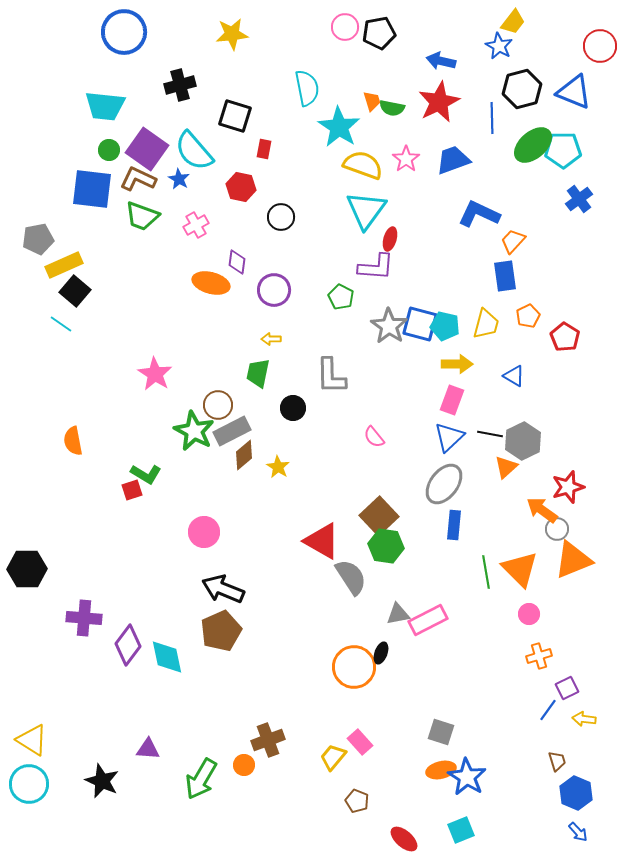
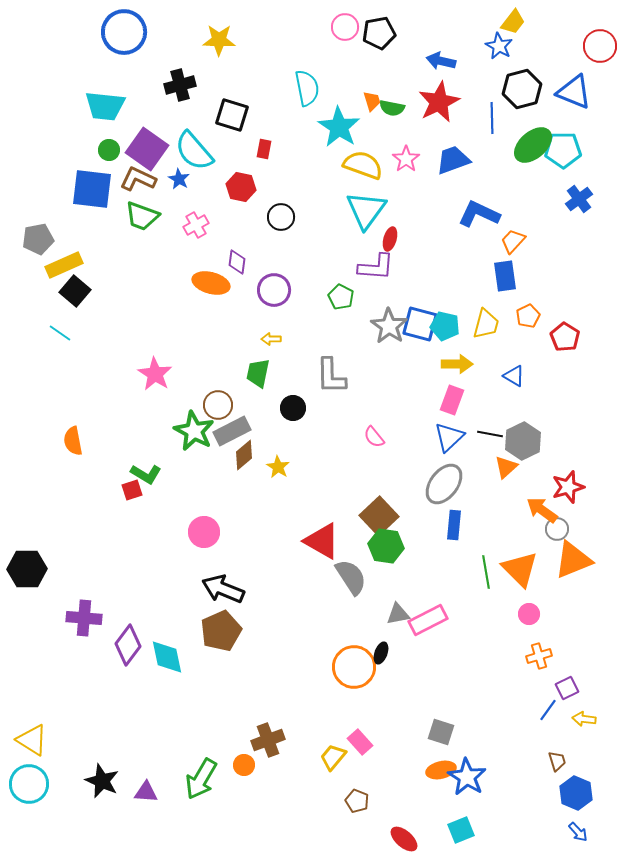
yellow star at (232, 34): moved 13 px left, 6 px down; rotated 8 degrees clockwise
black square at (235, 116): moved 3 px left, 1 px up
cyan line at (61, 324): moved 1 px left, 9 px down
purple triangle at (148, 749): moved 2 px left, 43 px down
